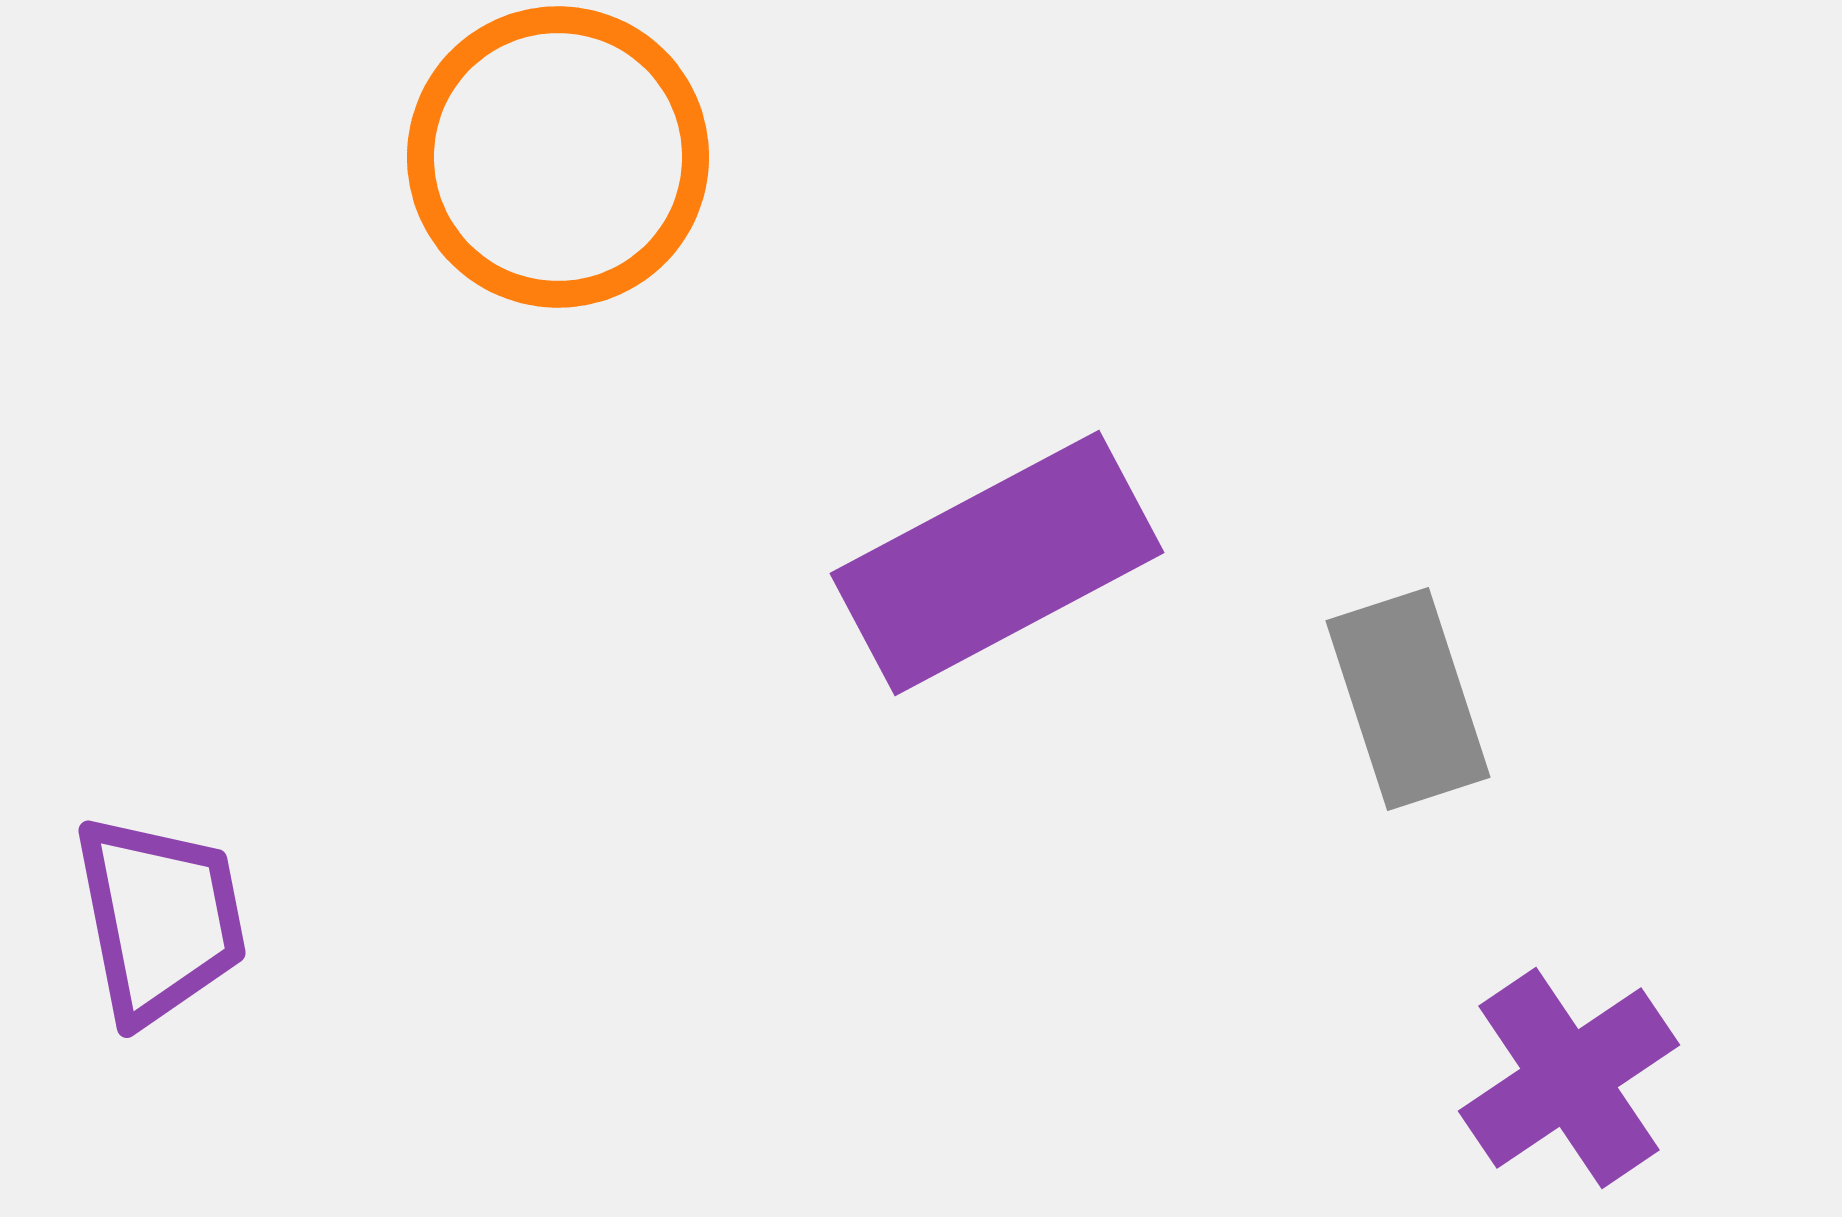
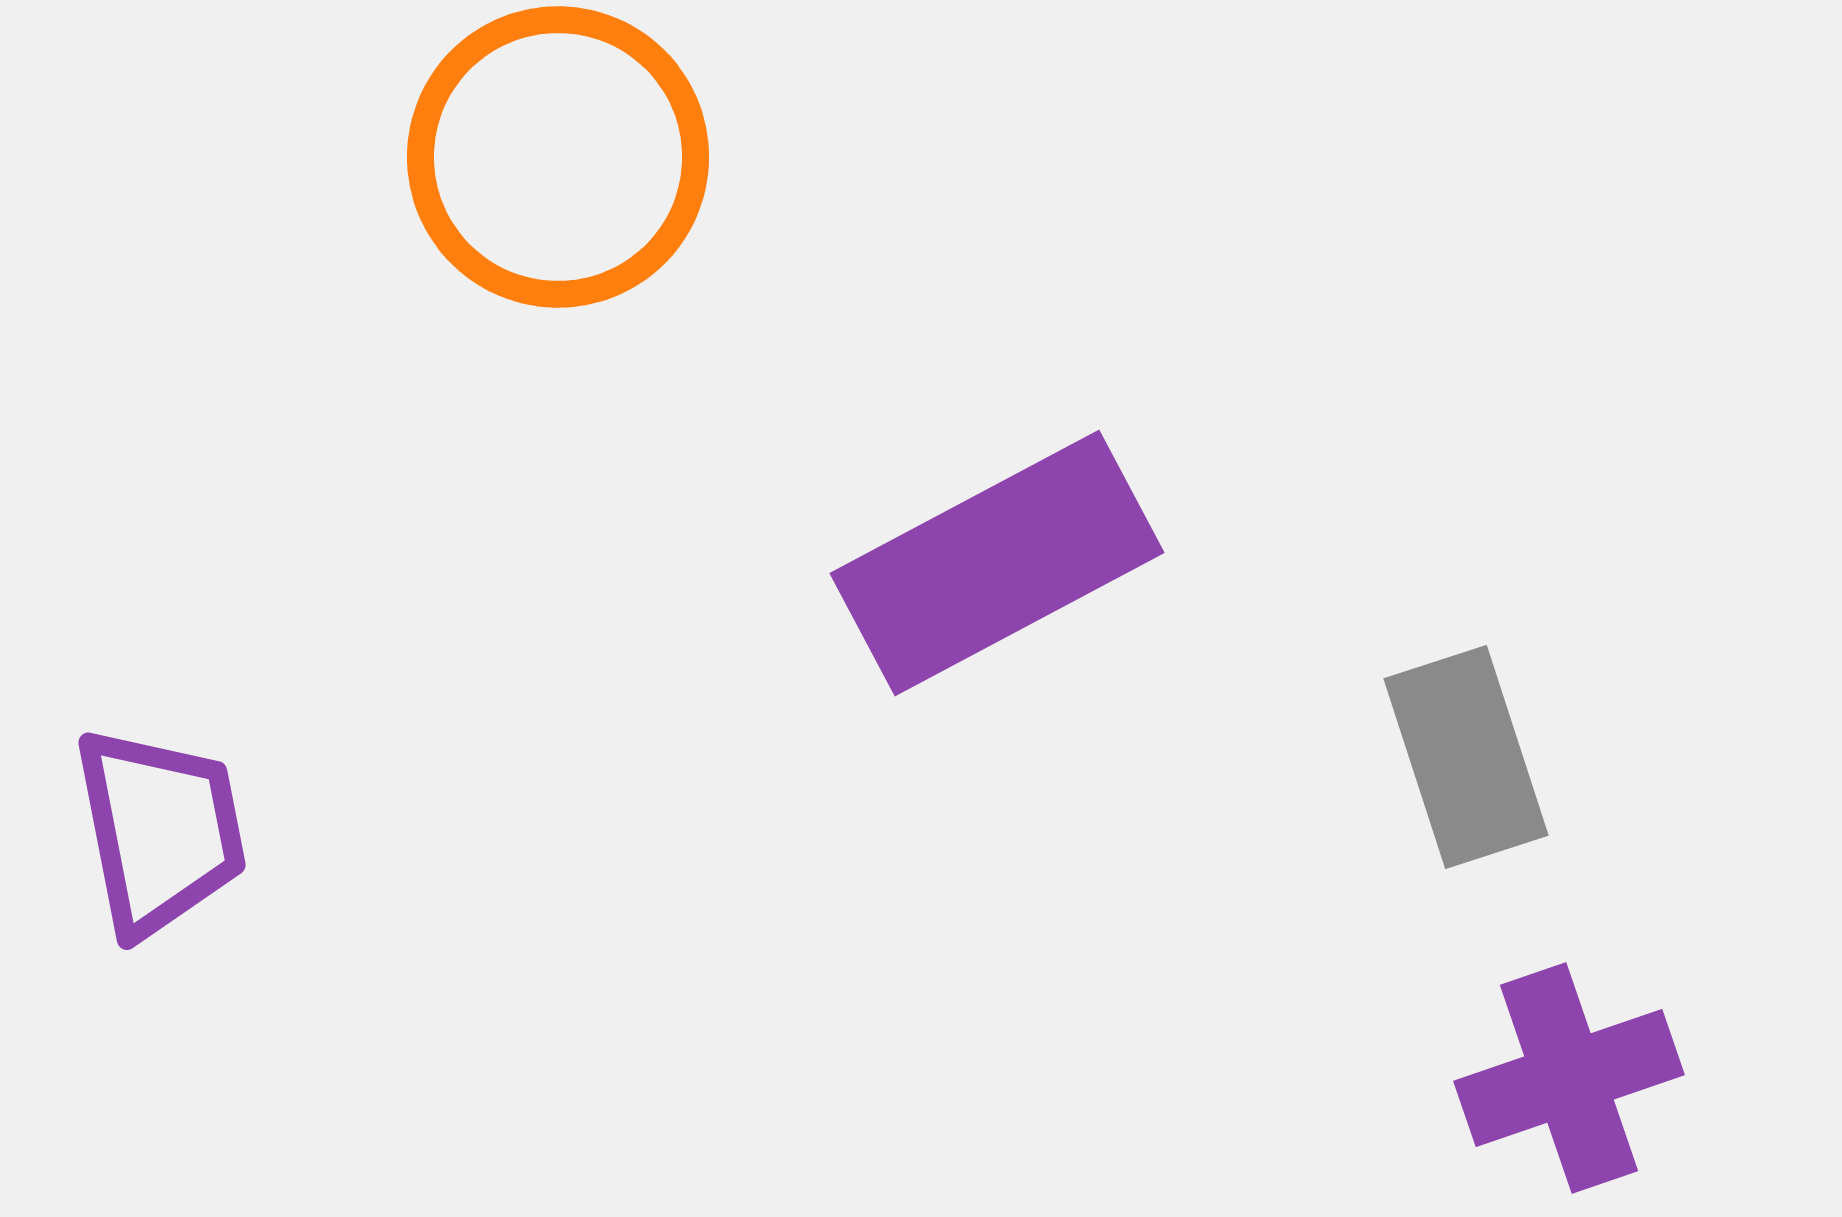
gray rectangle: moved 58 px right, 58 px down
purple trapezoid: moved 88 px up
purple cross: rotated 15 degrees clockwise
